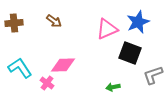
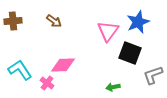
brown cross: moved 1 px left, 2 px up
pink triangle: moved 1 px right, 2 px down; rotated 30 degrees counterclockwise
cyan L-shape: moved 2 px down
